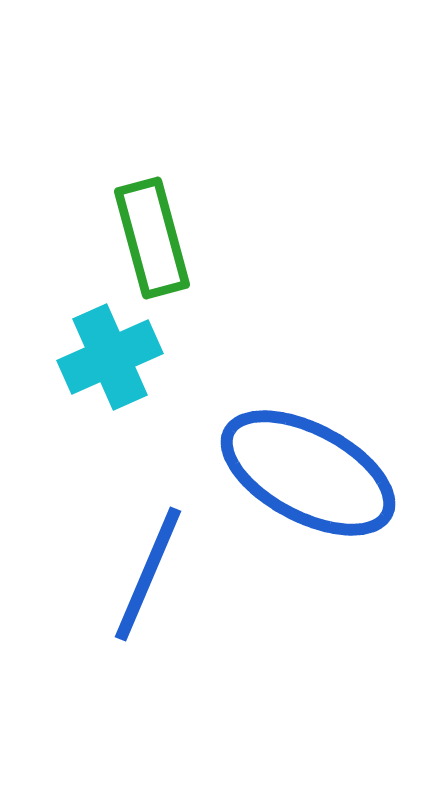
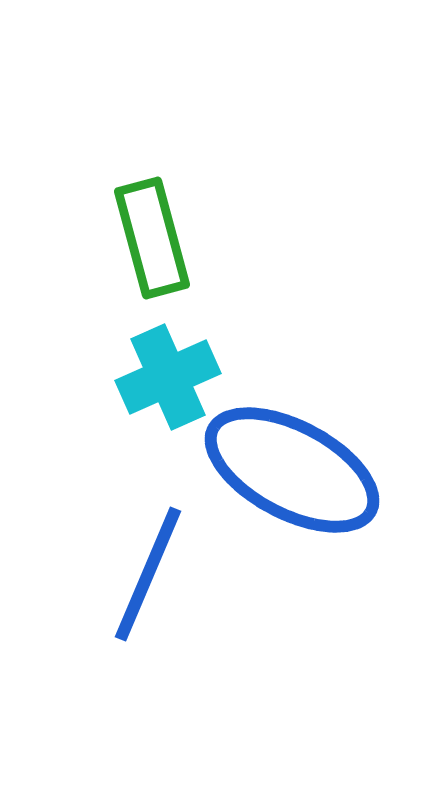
cyan cross: moved 58 px right, 20 px down
blue ellipse: moved 16 px left, 3 px up
